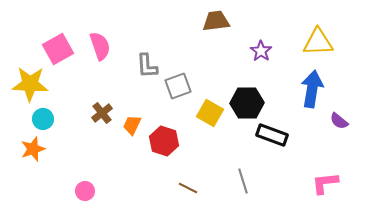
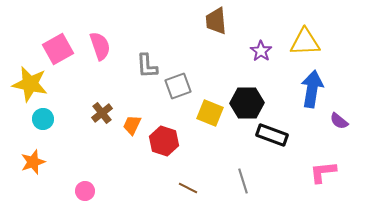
brown trapezoid: rotated 88 degrees counterclockwise
yellow triangle: moved 13 px left
yellow star: rotated 9 degrees clockwise
yellow square: rotated 8 degrees counterclockwise
orange star: moved 13 px down
pink L-shape: moved 2 px left, 11 px up
